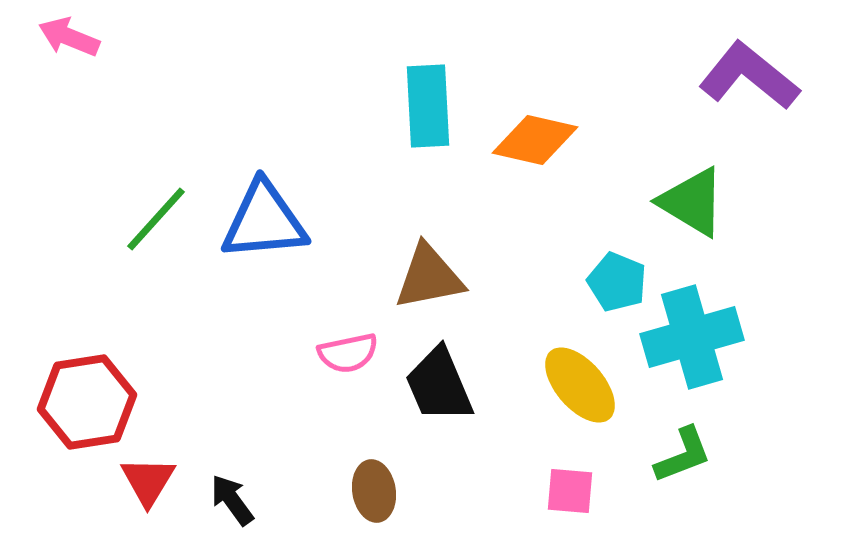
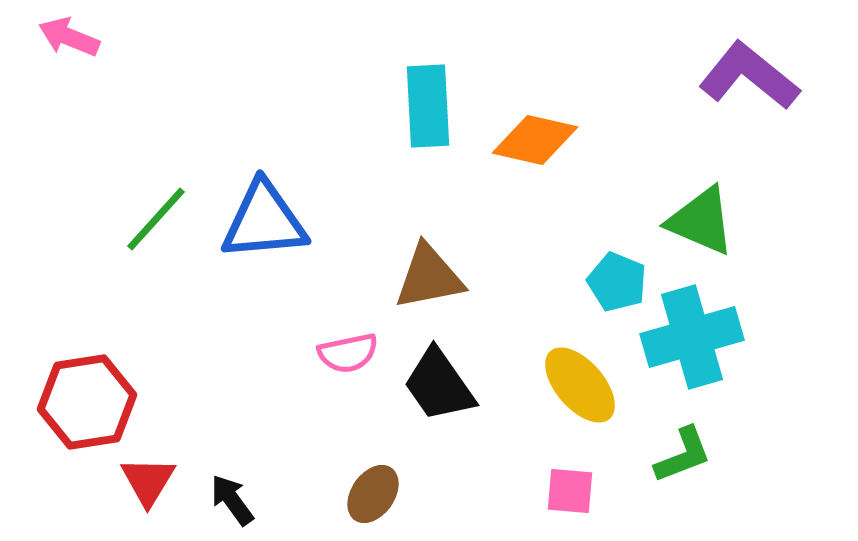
green triangle: moved 9 px right, 19 px down; rotated 8 degrees counterclockwise
black trapezoid: rotated 12 degrees counterclockwise
brown ellipse: moved 1 px left, 3 px down; rotated 44 degrees clockwise
